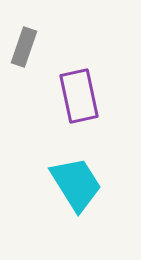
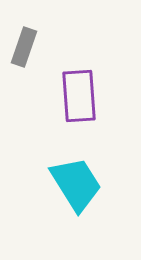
purple rectangle: rotated 8 degrees clockwise
